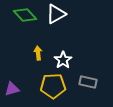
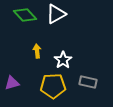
yellow arrow: moved 1 px left, 2 px up
purple triangle: moved 6 px up
